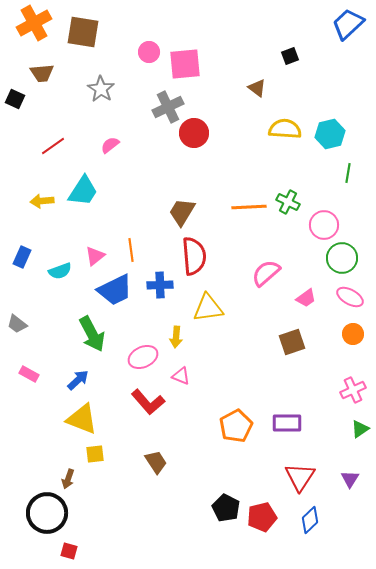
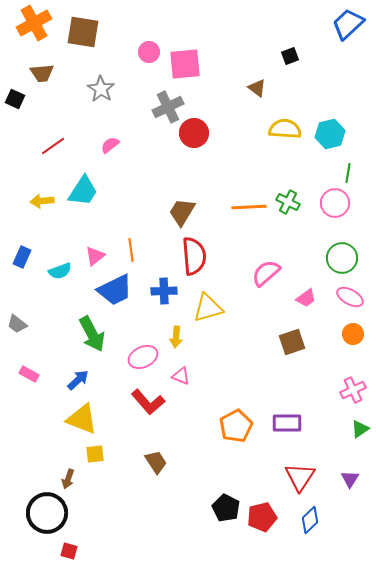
pink circle at (324, 225): moved 11 px right, 22 px up
blue cross at (160, 285): moved 4 px right, 6 px down
yellow triangle at (208, 308): rotated 8 degrees counterclockwise
